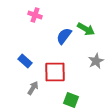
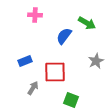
pink cross: rotated 16 degrees counterclockwise
green arrow: moved 1 px right, 6 px up
blue rectangle: rotated 64 degrees counterclockwise
